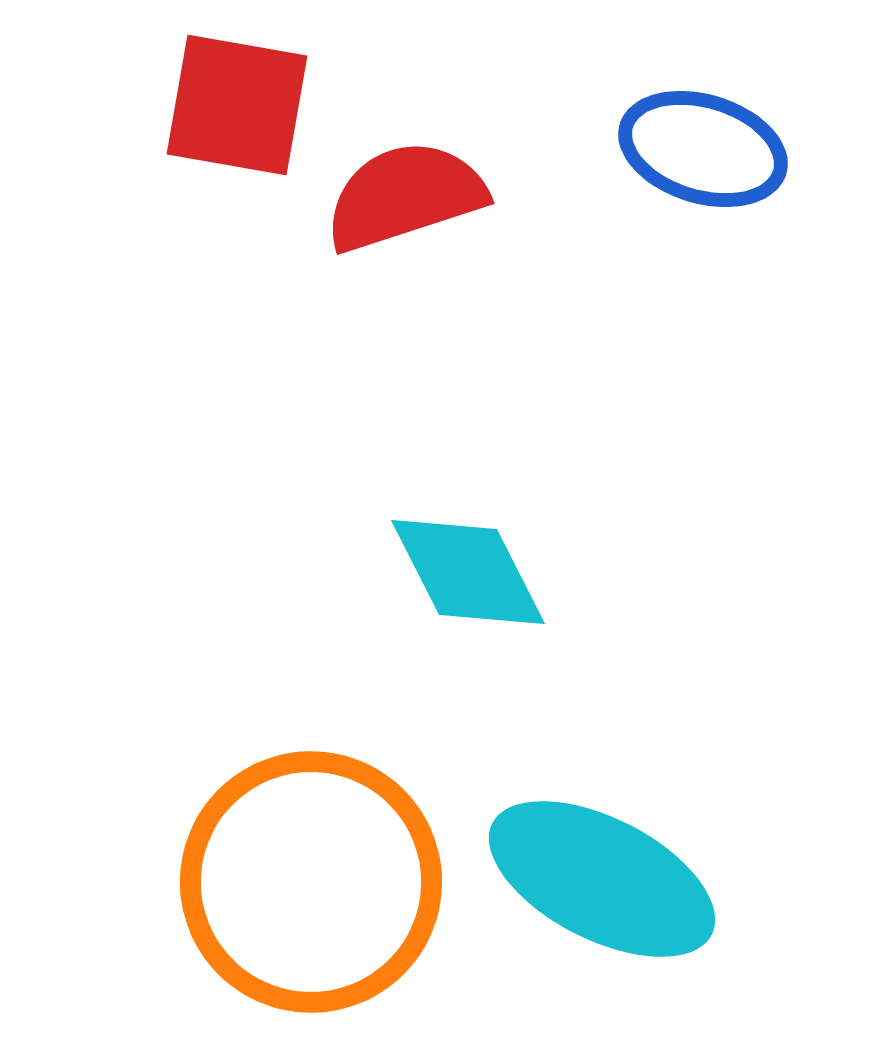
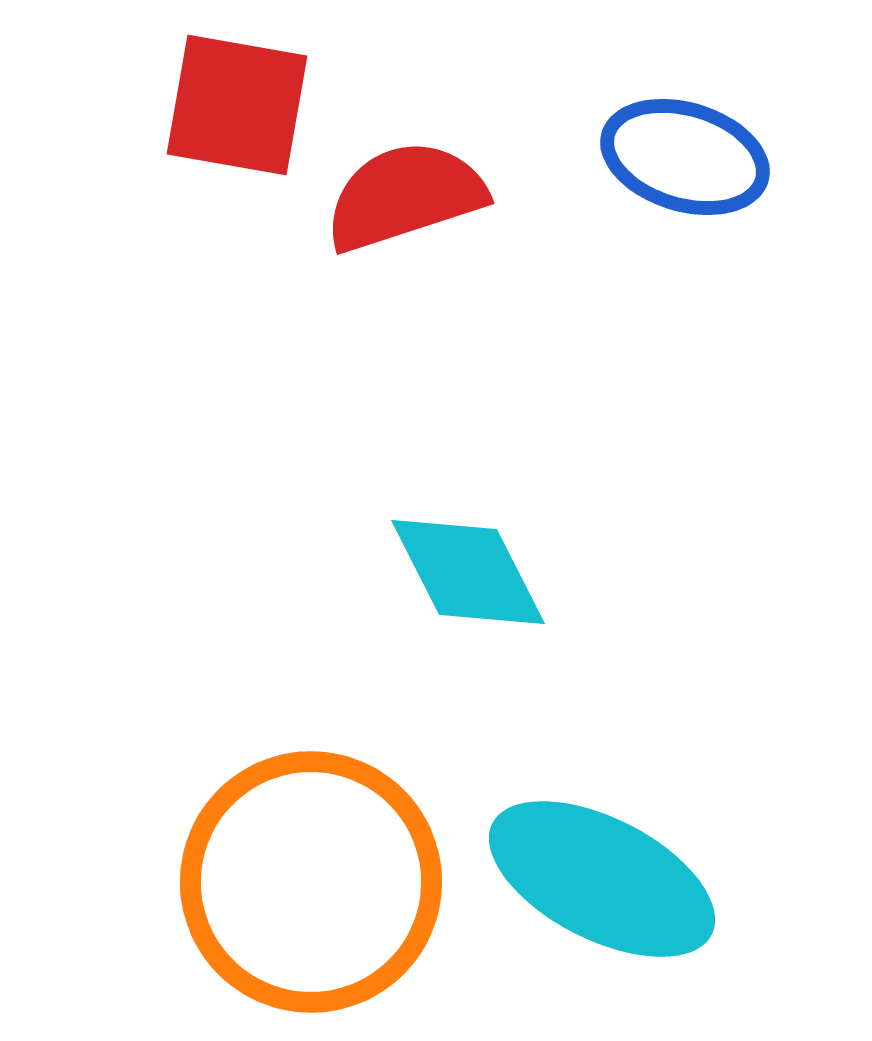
blue ellipse: moved 18 px left, 8 px down
